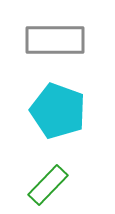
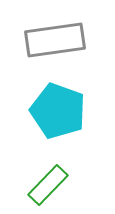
gray rectangle: rotated 8 degrees counterclockwise
